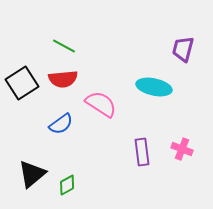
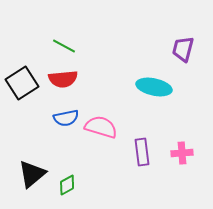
pink semicircle: moved 23 px down; rotated 16 degrees counterclockwise
blue semicircle: moved 5 px right, 6 px up; rotated 25 degrees clockwise
pink cross: moved 4 px down; rotated 25 degrees counterclockwise
